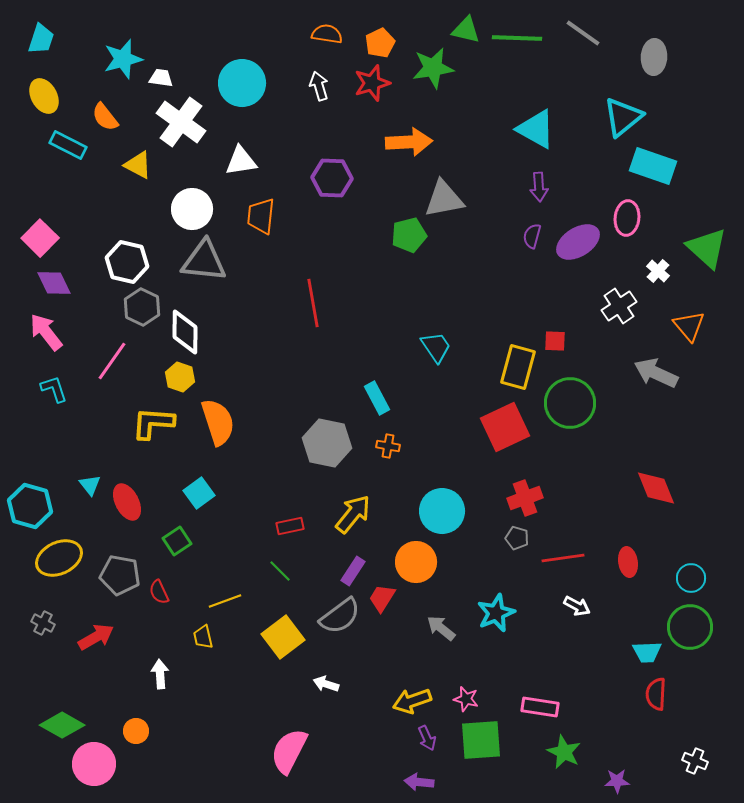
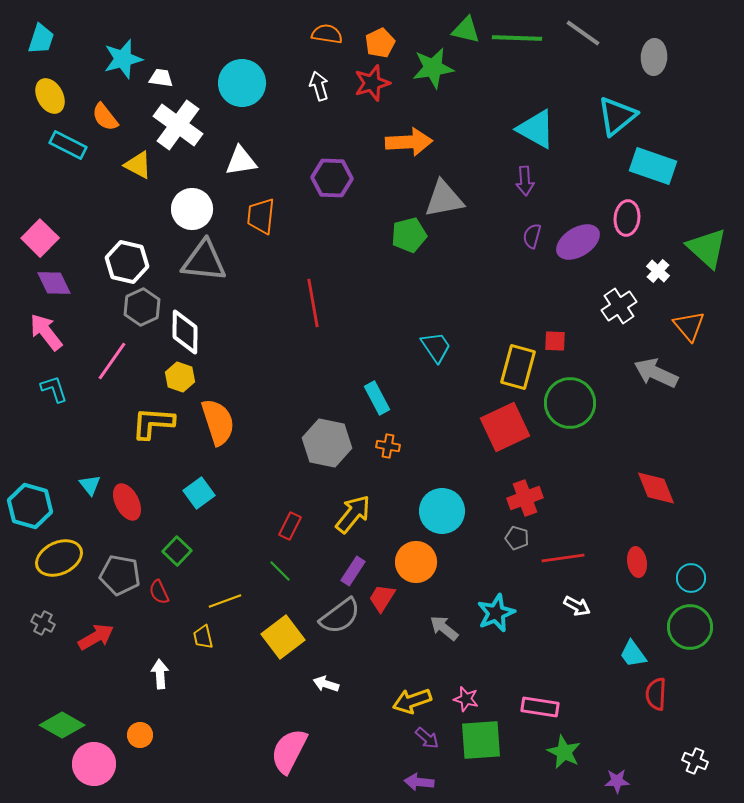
yellow ellipse at (44, 96): moved 6 px right
cyan triangle at (623, 117): moved 6 px left, 1 px up
white cross at (181, 122): moved 3 px left, 3 px down
purple arrow at (539, 187): moved 14 px left, 6 px up
gray hexagon at (142, 307): rotated 9 degrees clockwise
red rectangle at (290, 526): rotated 52 degrees counterclockwise
green square at (177, 541): moved 10 px down; rotated 12 degrees counterclockwise
red ellipse at (628, 562): moved 9 px right
gray arrow at (441, 628): moved 3 px right
cyan trapezoid at (647, 652): moved 14 px left, 2 px down; rotated 56 degrees clockwise
orange circle at (136, 731): moved 4 px right, 4 px down
purple arrow at (427, 738): rotated 25 degrees counterclockwise
